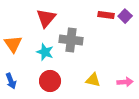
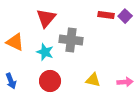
orange triangle: moved 2 px right, 2 px up; rotated 30 degrees counterclockwise
